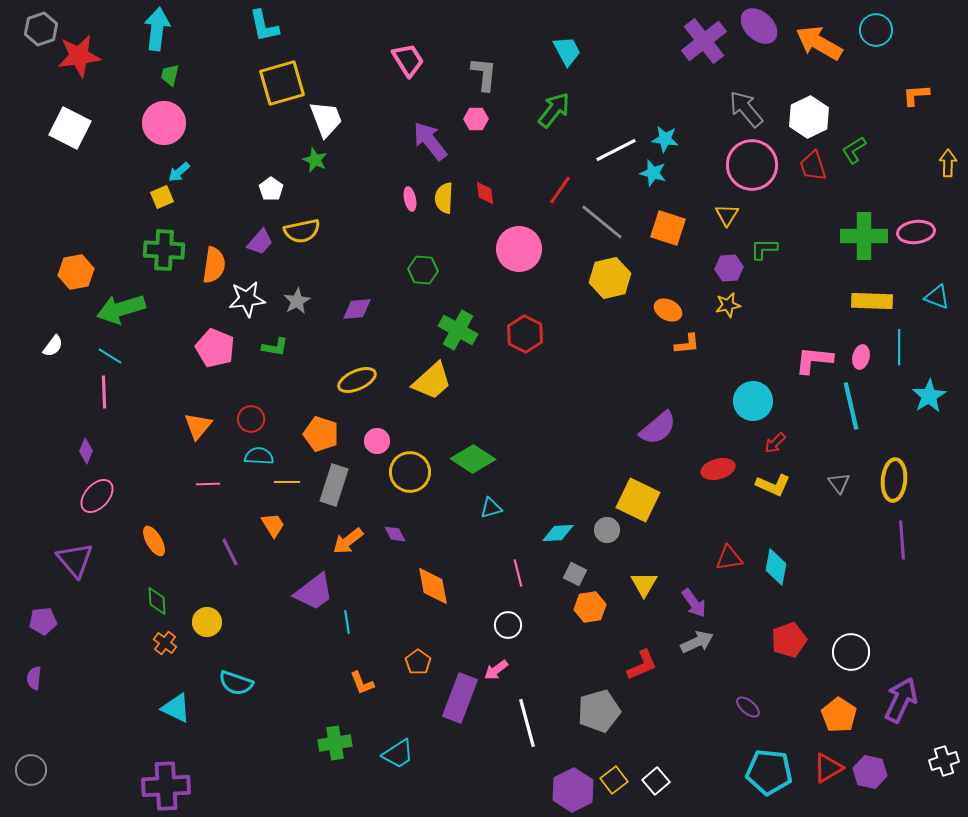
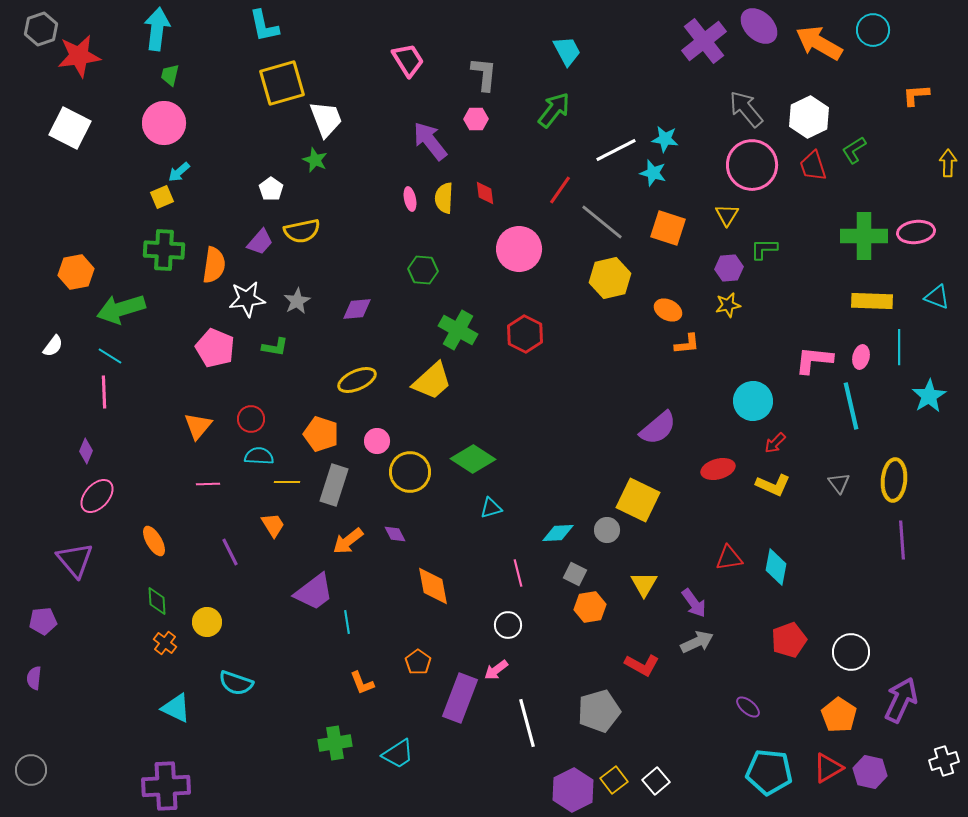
cyan circle at (876, 30): moved 3 px left
red L-shape at (642, 665): rotated 52 degrees clockwise
